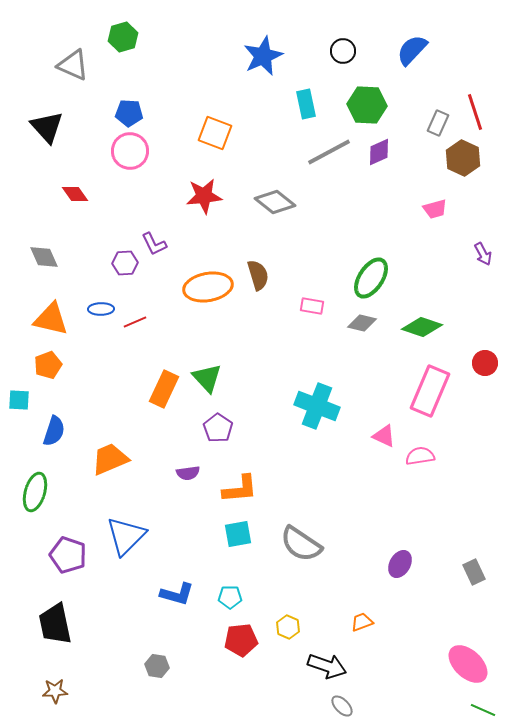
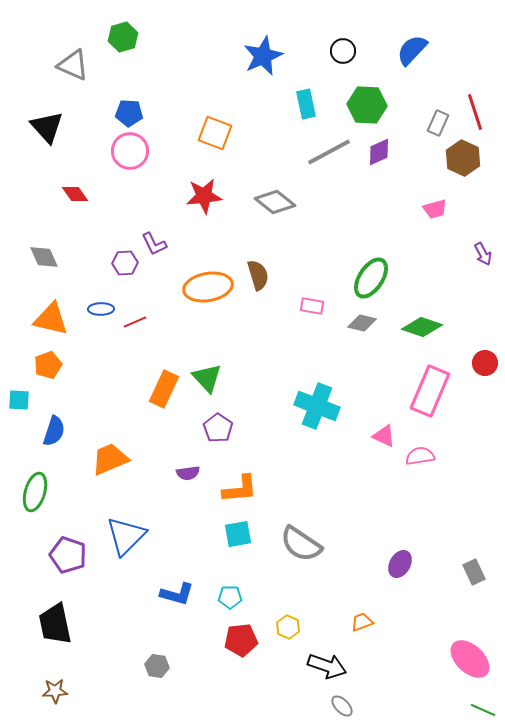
pink ellipse at (468, 664): moved 2 px right, 5 px up
